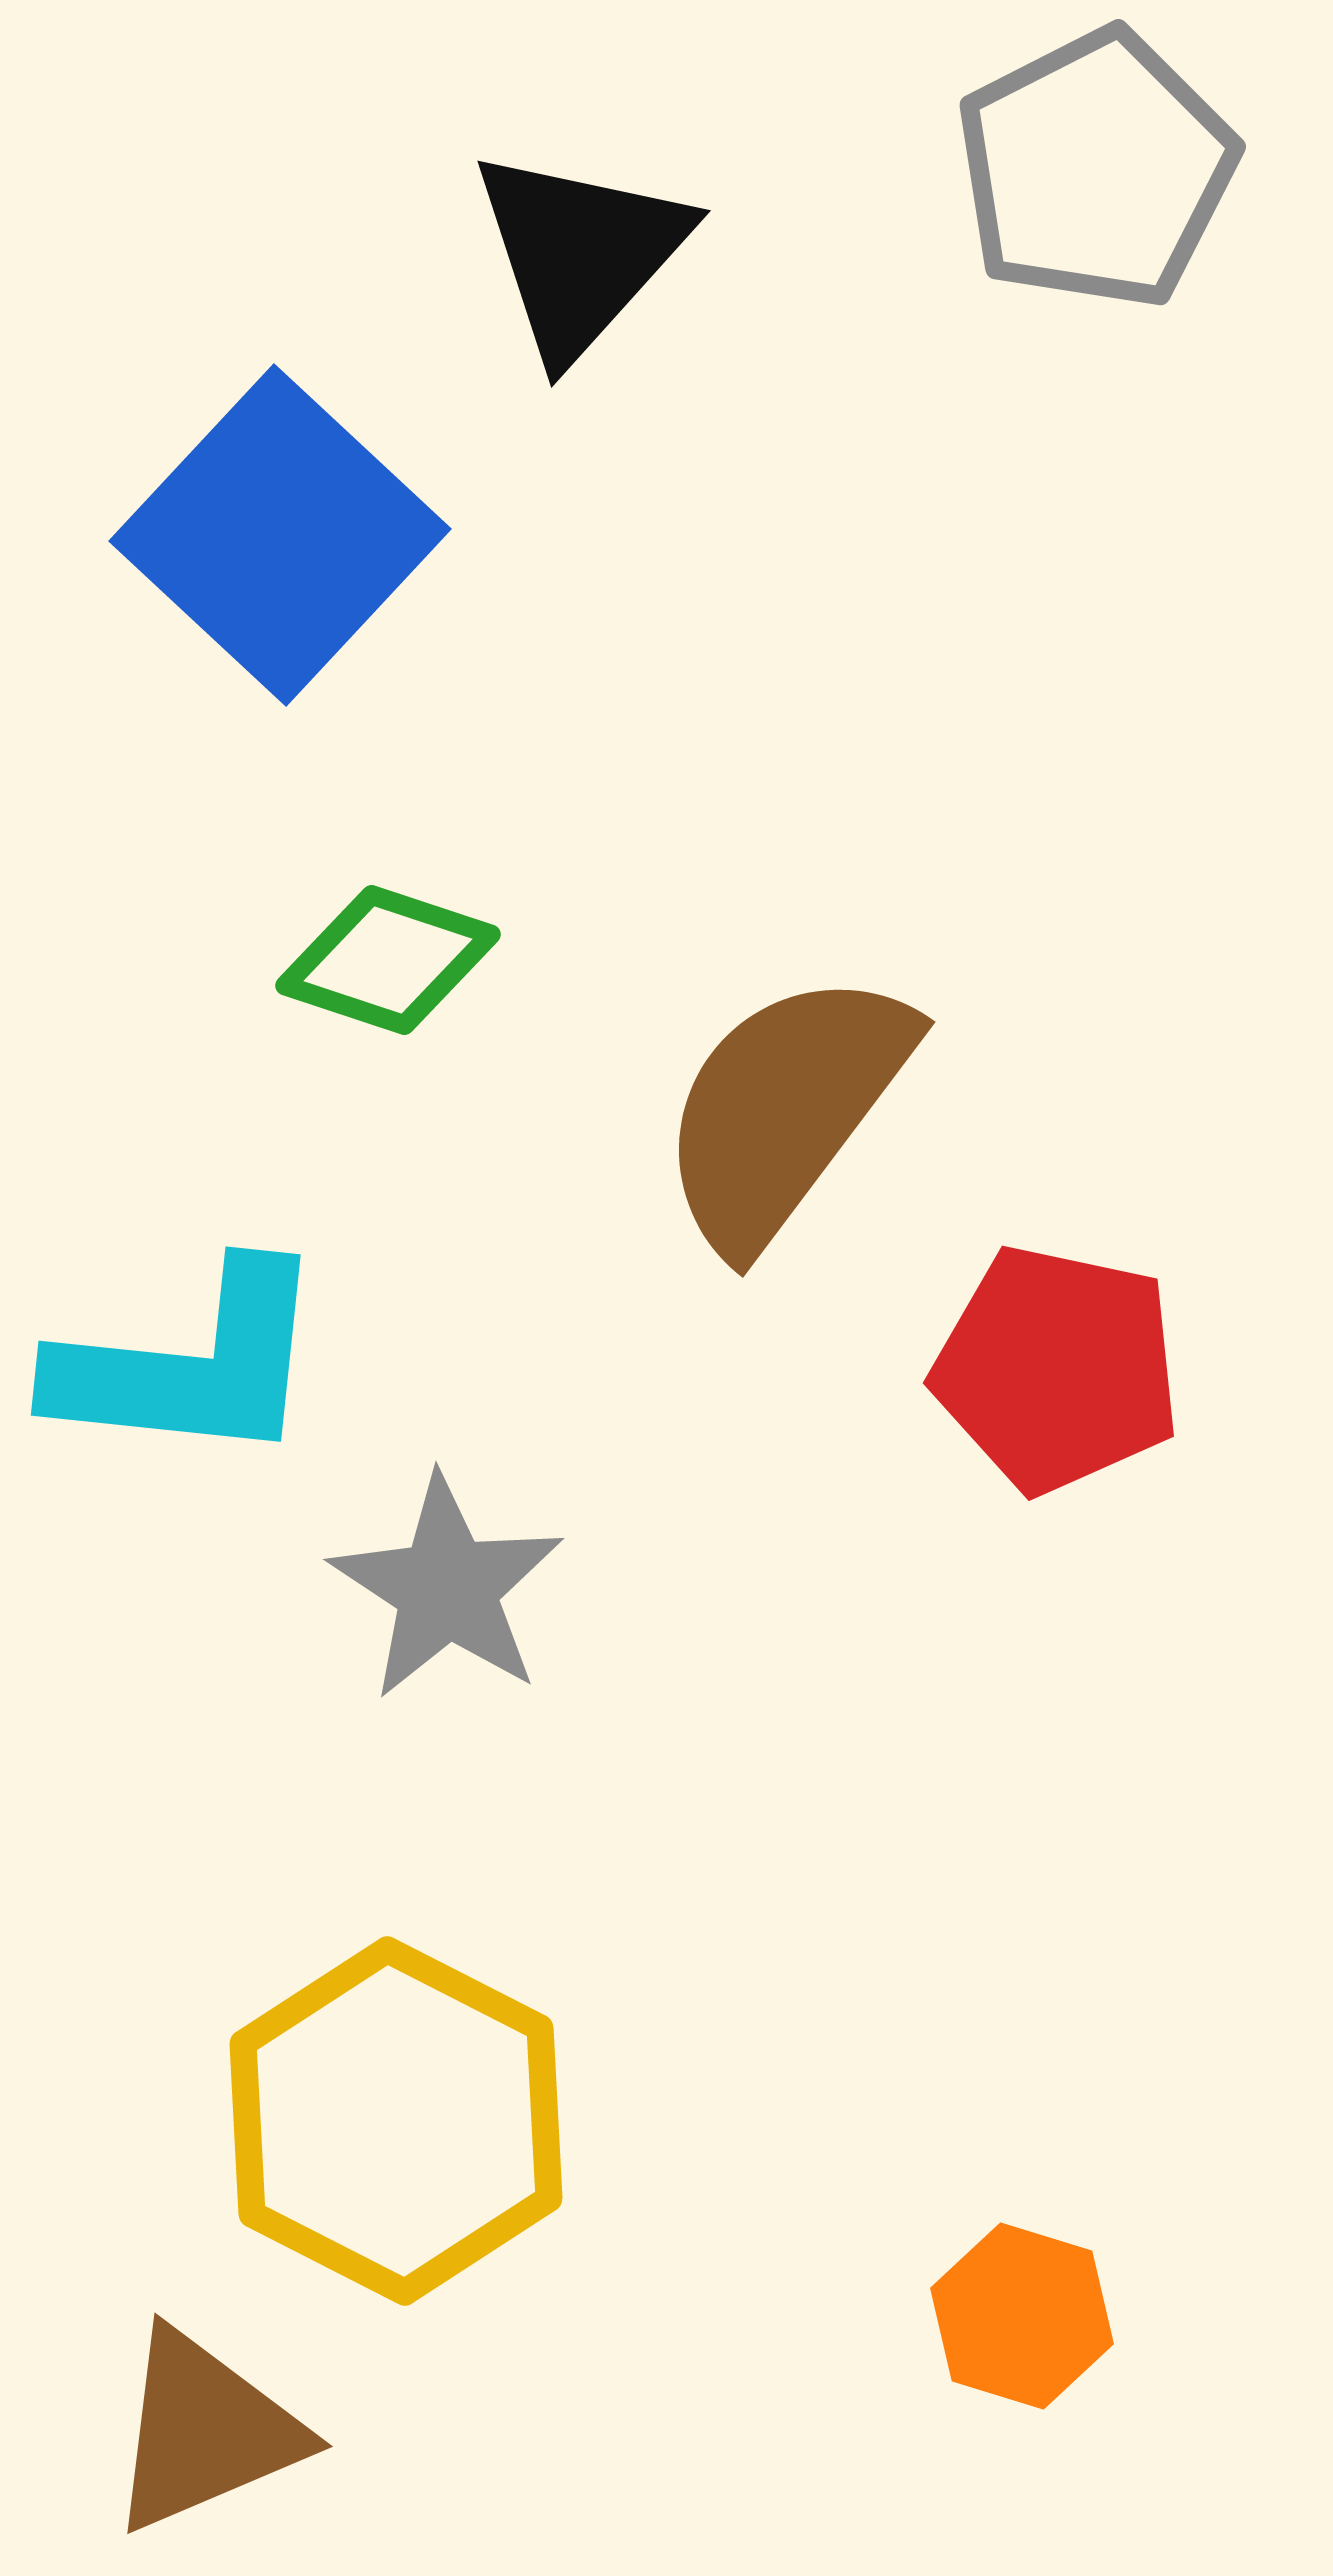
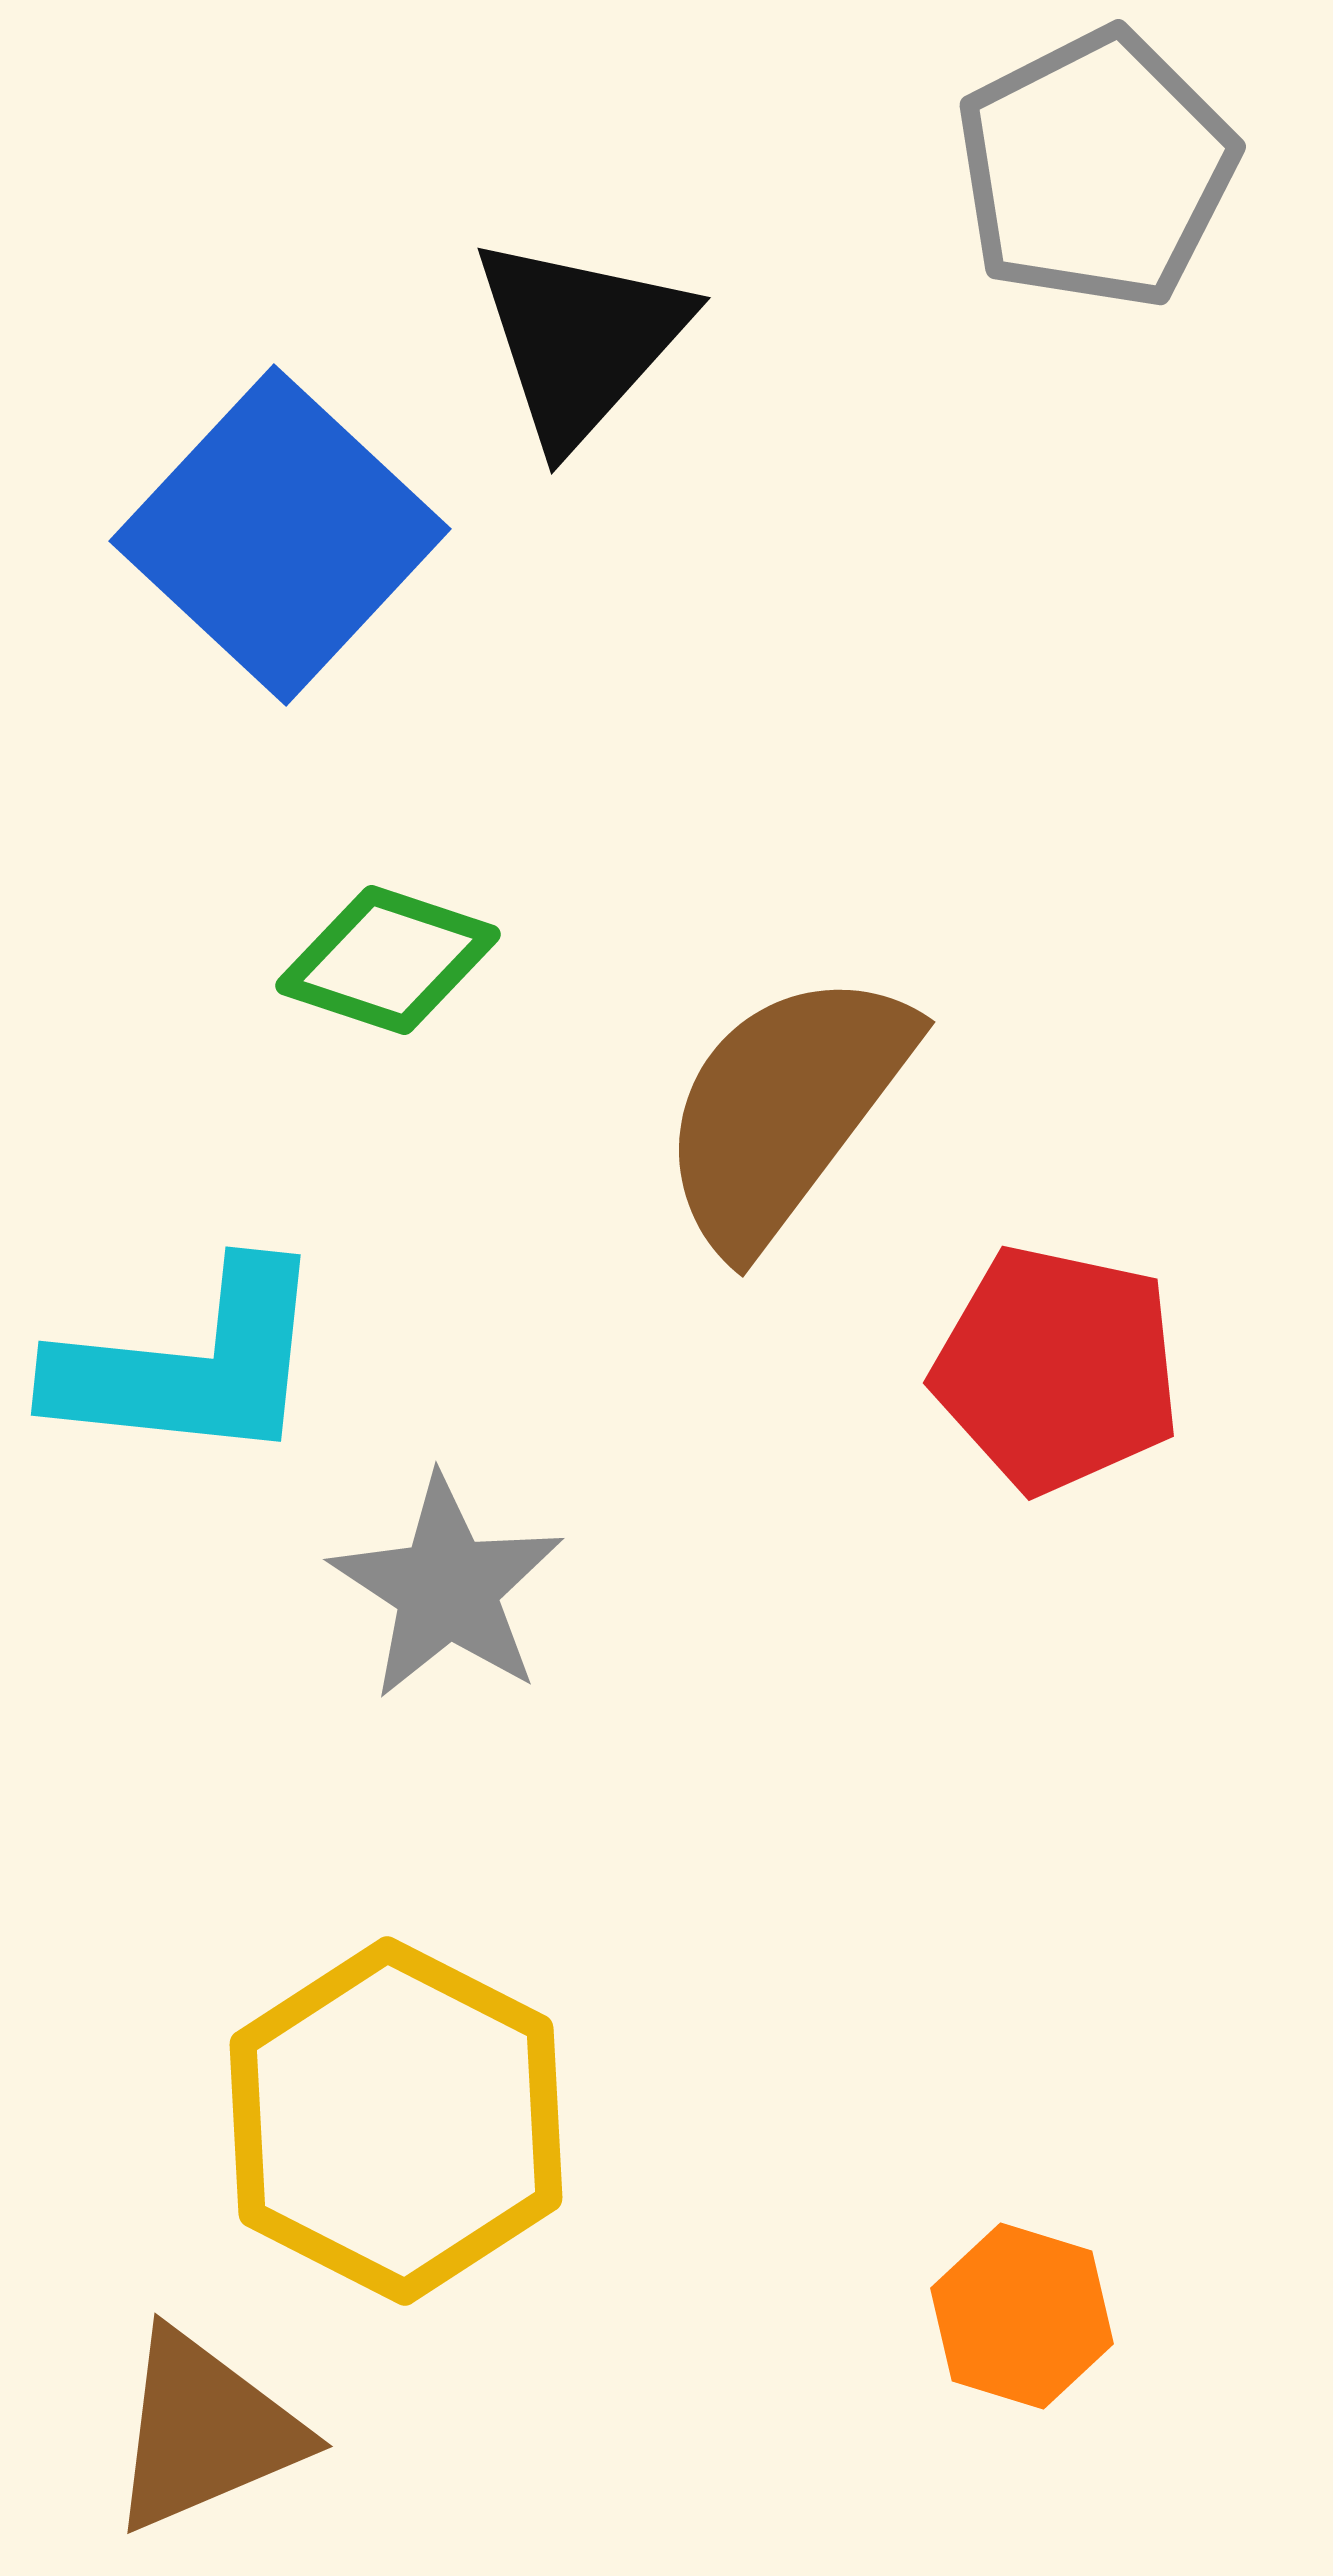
black triangle: moved 87 px down
